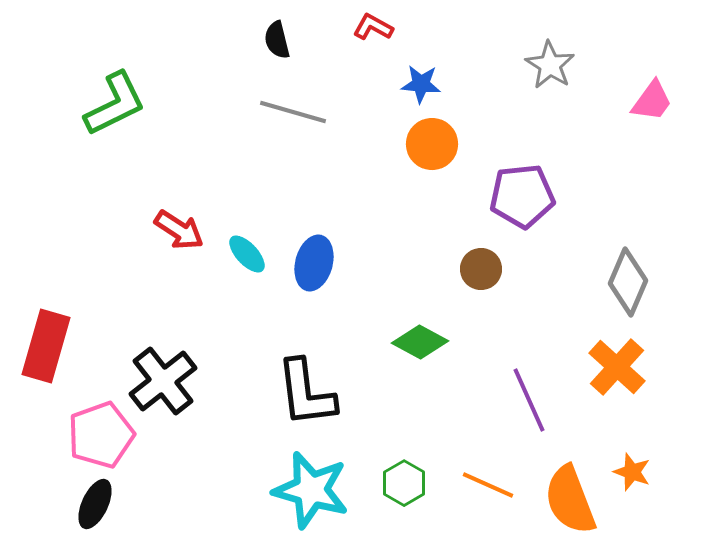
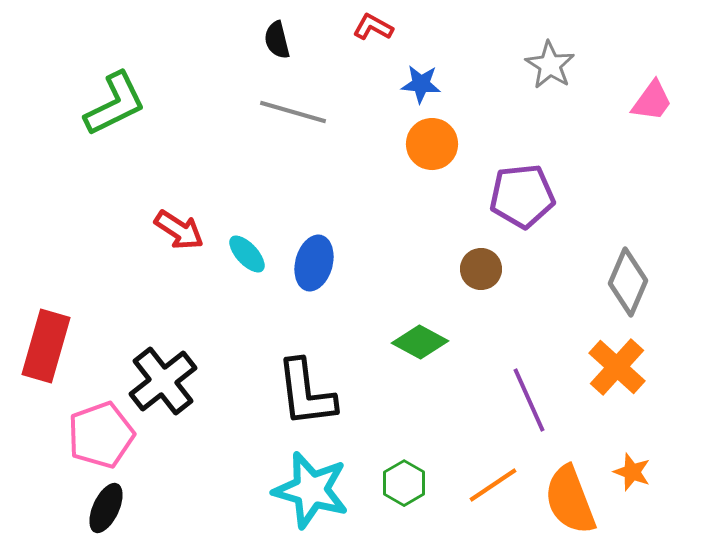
orange line: moved 5 px right; rotated 58 degrees counterclockwise
black ellipse: moved 11 px right, 4 px down
